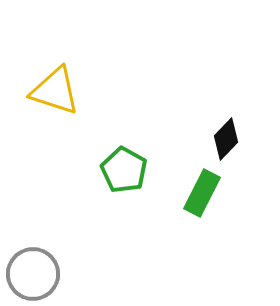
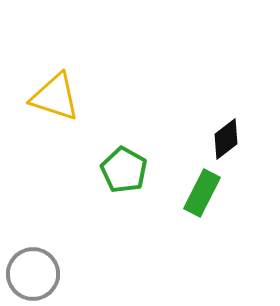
yellow triangle: moved 6 px down
black diamond: rotated 9 degrees clockwise
